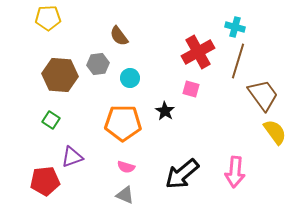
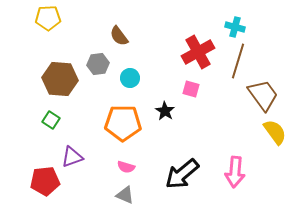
brown hexagon: moved 4 px down
